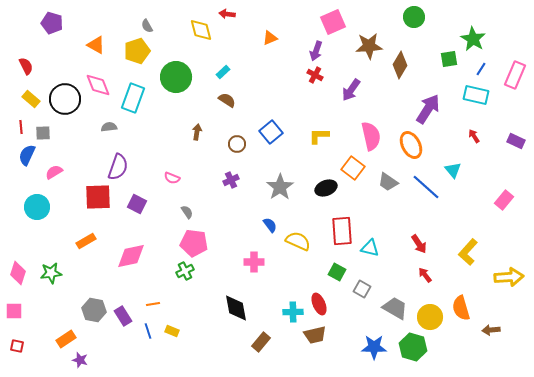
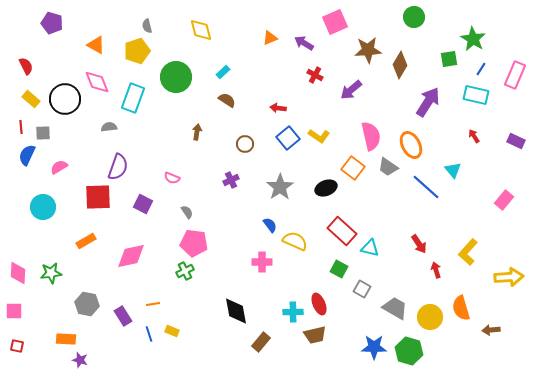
red arrow at (227, 14): moved 51 px right, 94 px down
pink square at (333, 22): moved 2 px right
gray semicircle at (147, 26): rotated 16 degrees clockwise
brown star at (369, 46): moved 1 px left, 4 px down
purple arrow at (316, 51): moved 12 px left, 8 px up; rotated 102 degrees clockwise
pink diamond at (98, 85): moved 1 px left, 3 px up
purple arrow at (351, 90): rotated 15 degrees clockwise
purple arrow at (428, 109): moved 7 px up
blue square at (271, 132): moved 17 px right, 6 px down
yellow L-shape at (319, 136): rotated 145 degrees counterclockwise
brown circle at (237, 144): moved 8 px right
pink semicircle at (54, 172): moved 5 px right, 5 px up
gray trapezoid at (388, 182): moved 15 px up
purple square at (137, 204): moved 6 px right
cyan circle at (37, 207): moved 6 px right
red rectangle at (342, 231): rotated 44 degrees counterclockwise
yellow semicircle at (298, 241): moved 3 px left
pink cross at (254, 262): moved 8 px right
green square at (337, 272): moved 2 px right, 3 px up
pink diamond at (18, 273): rotated 15 degrees counterclockwise
red arrow at (425, 275): moved 11 px right, 5 px up; rotated 21 degrees clockwise
black diamond at (236, 308): moved 3 px down
gray hexagon at (94, 310): moved 7 px left, 6 px up
blue line at (148, 331): moved 1 px right, 3 px down
orange rectangle at (66, 339): rotated 36 degrees clockwise
green hexagon at (413, 347): moved 4 px left, 4 px down
